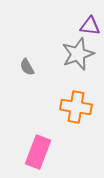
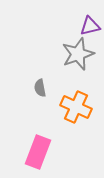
purple triangle: rotated 20 degrees counterclockwise
gray semicircle: moved 13 px right, 21 px down; rotated 18 degrees clockwise
orange cross: rotated 16 degrees clockwise
